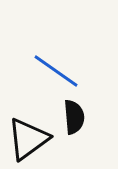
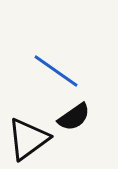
black semicircle: rotated 60 degrees clockwise
